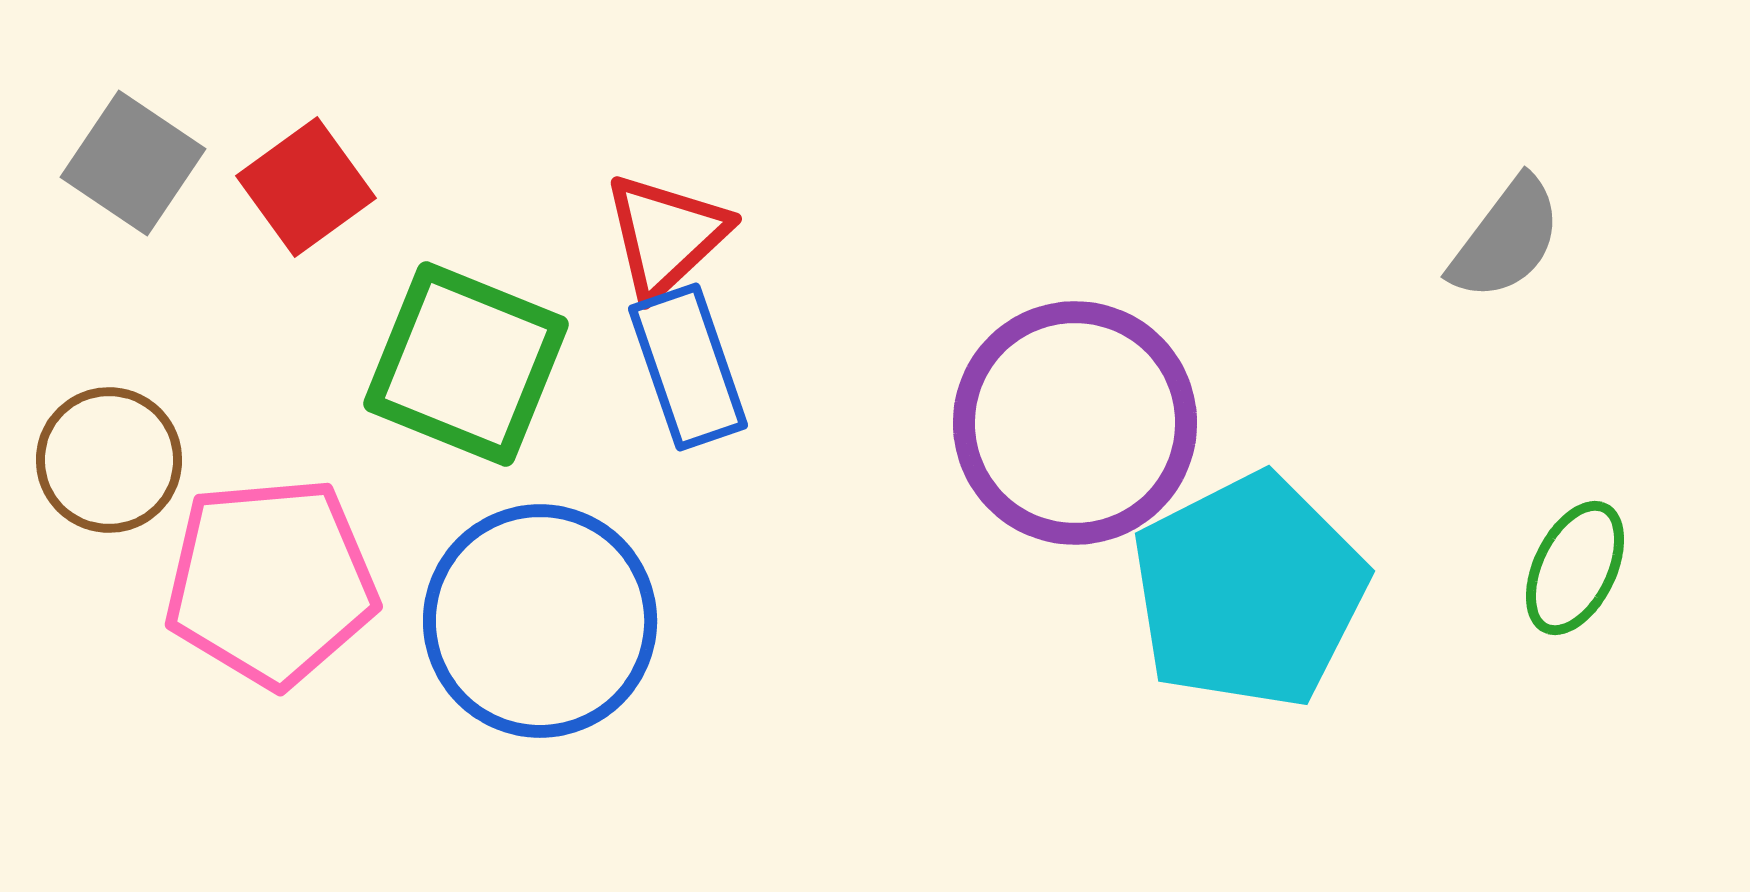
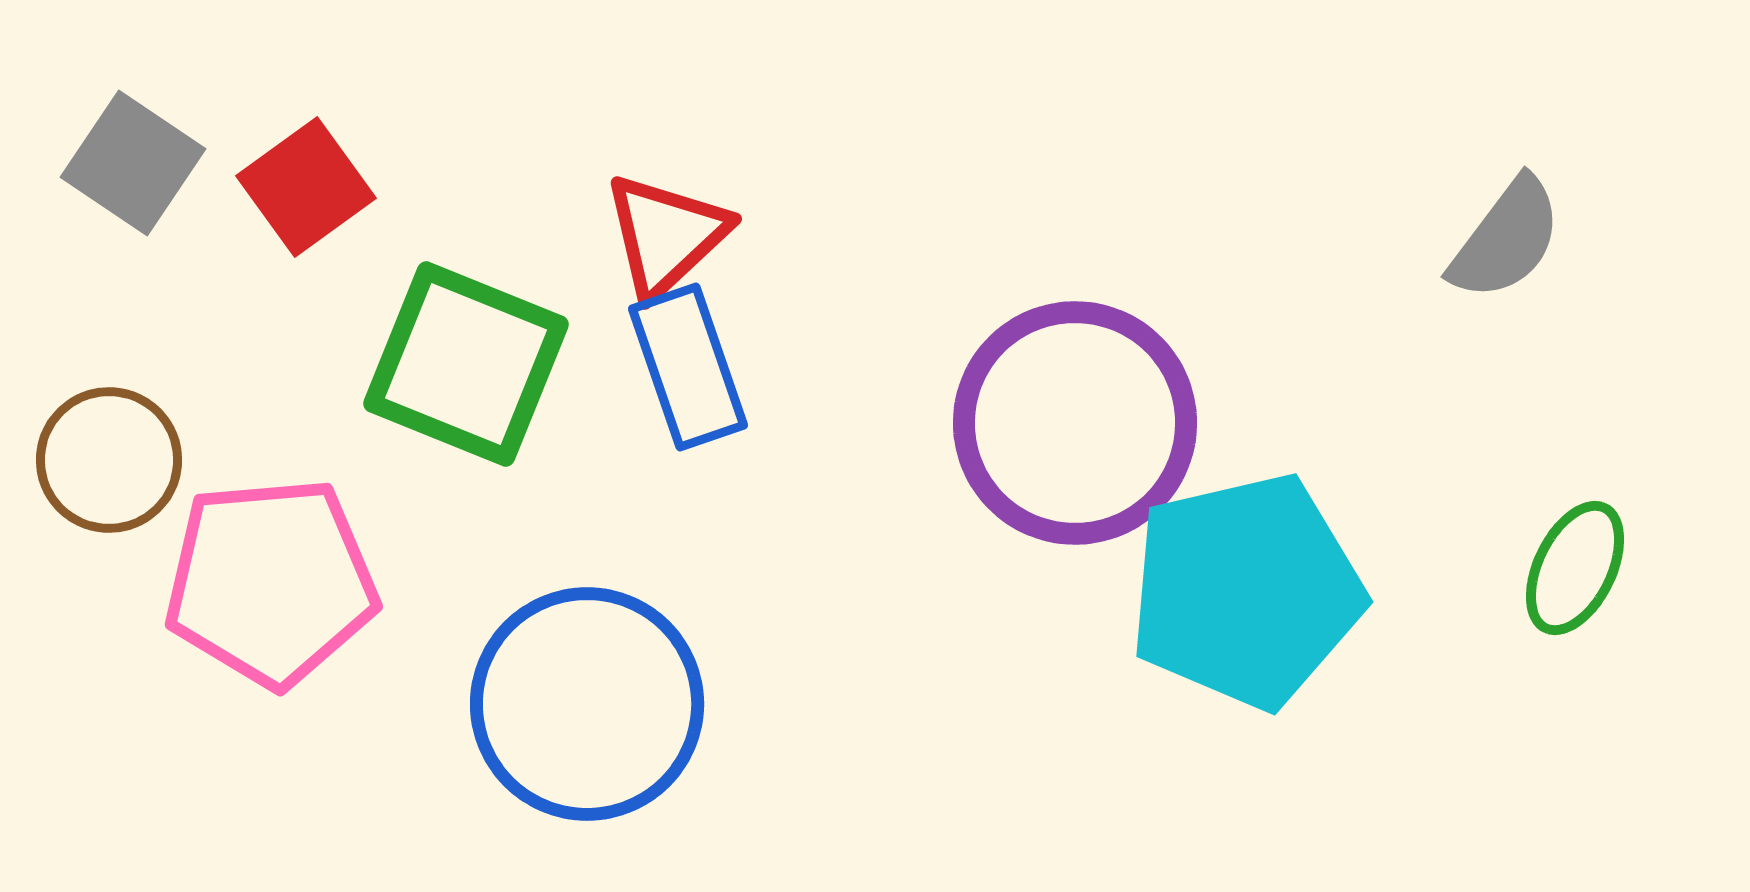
cyan pentagon: moved 3 px left; rotated 14 degrees clockwise
blue circle: moved 47 px right, 83 px down
